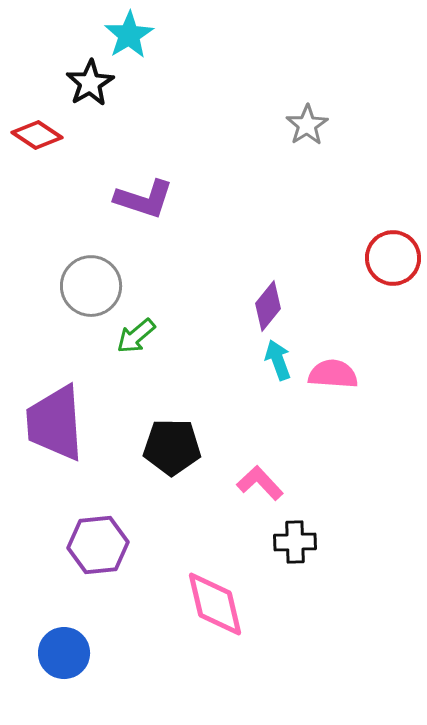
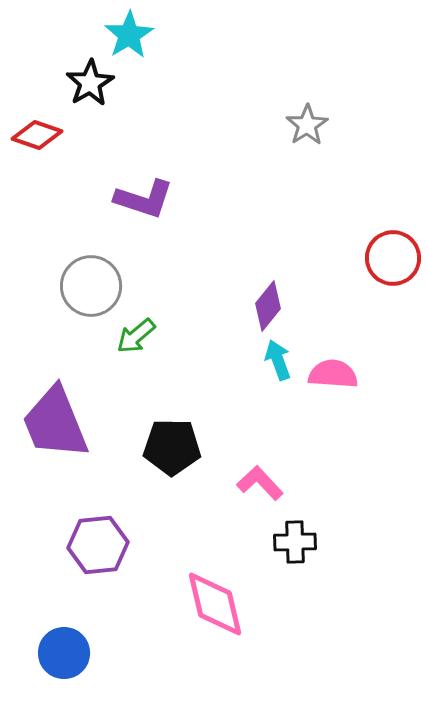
red diamond: rotated 15 degrees counterclockwise
purple trapezoid: rotated 18 degrees counterclockwise
